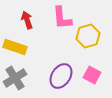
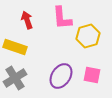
pink square: rotated 18 degrees counterclockwise
